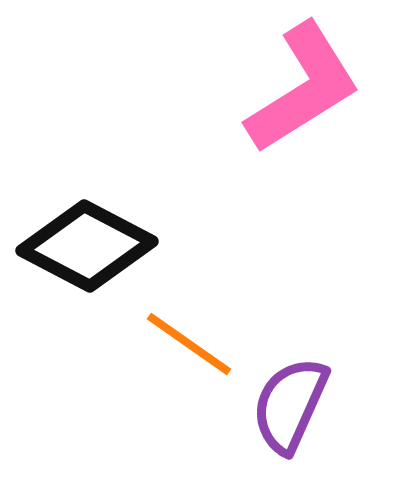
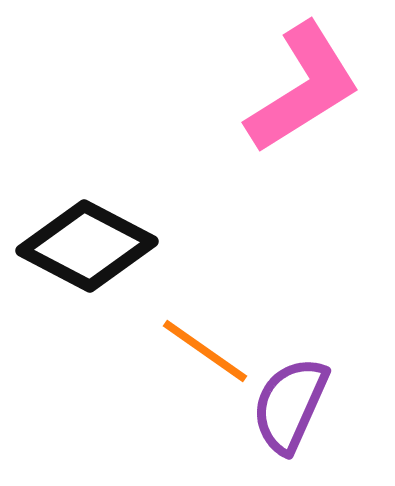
orange line: moved 16 px right, 7 px down
